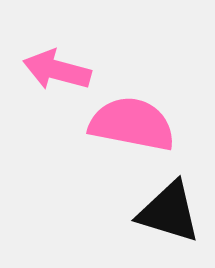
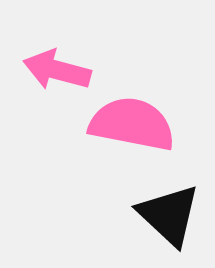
black triangle: moved 3 px down; rotated 26 degrees clockwise
